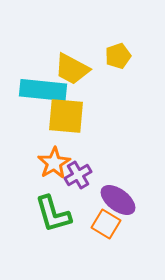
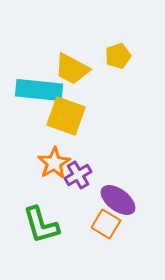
cyan rectangle: moved 4 px left
yellow square: rotated 15 degrees clockwise
green L-shape: moved 12 px left, 11 px down
